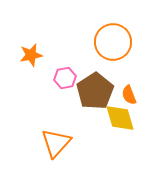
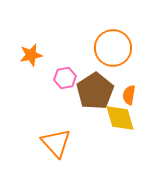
orange circle: moved 6 px down
orange semicircle: rotated 30 degrees clockwise
orange triangle: rotated 24 degrees counterclockwise
